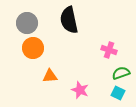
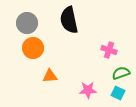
pink star: moved 8 px right; rotated 24 degrees counterclockwise
